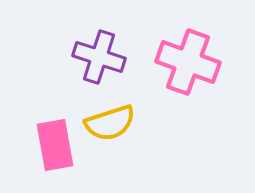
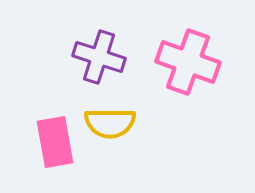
yellow semicircle: rotated 18 degrees clockwise
pink rectangle: moved 3 px up
